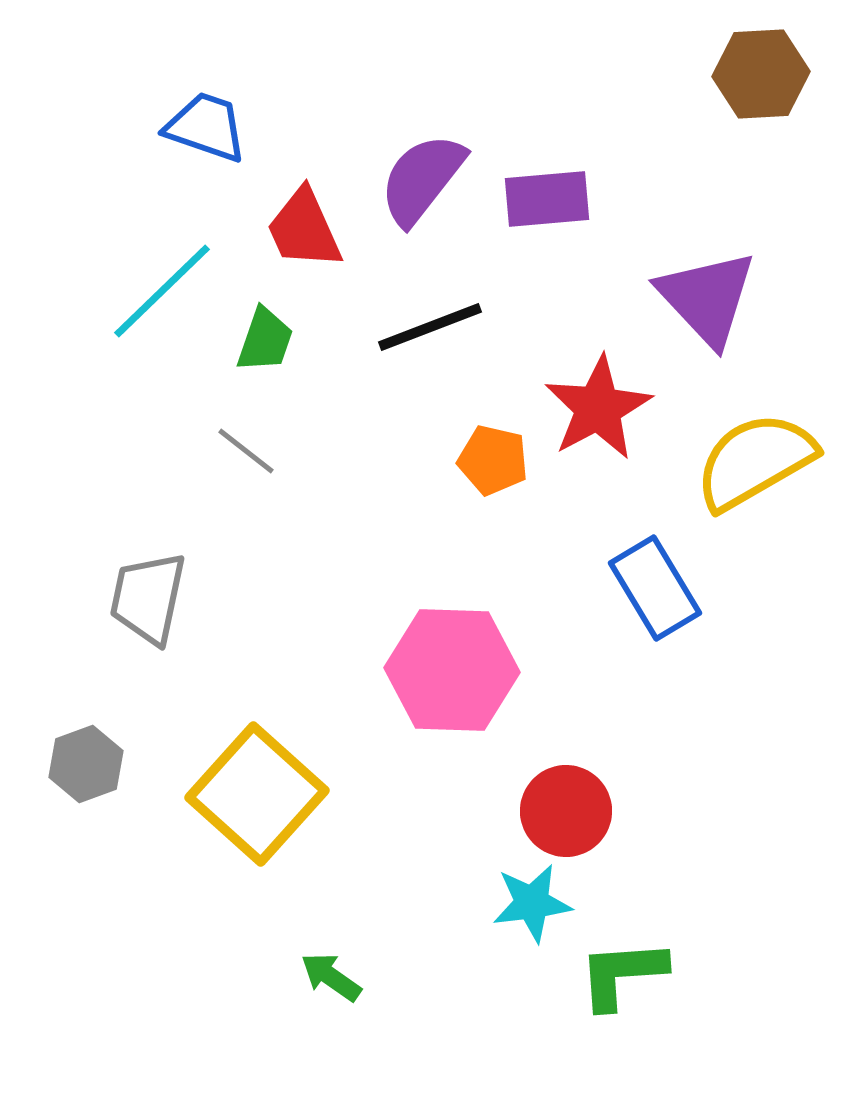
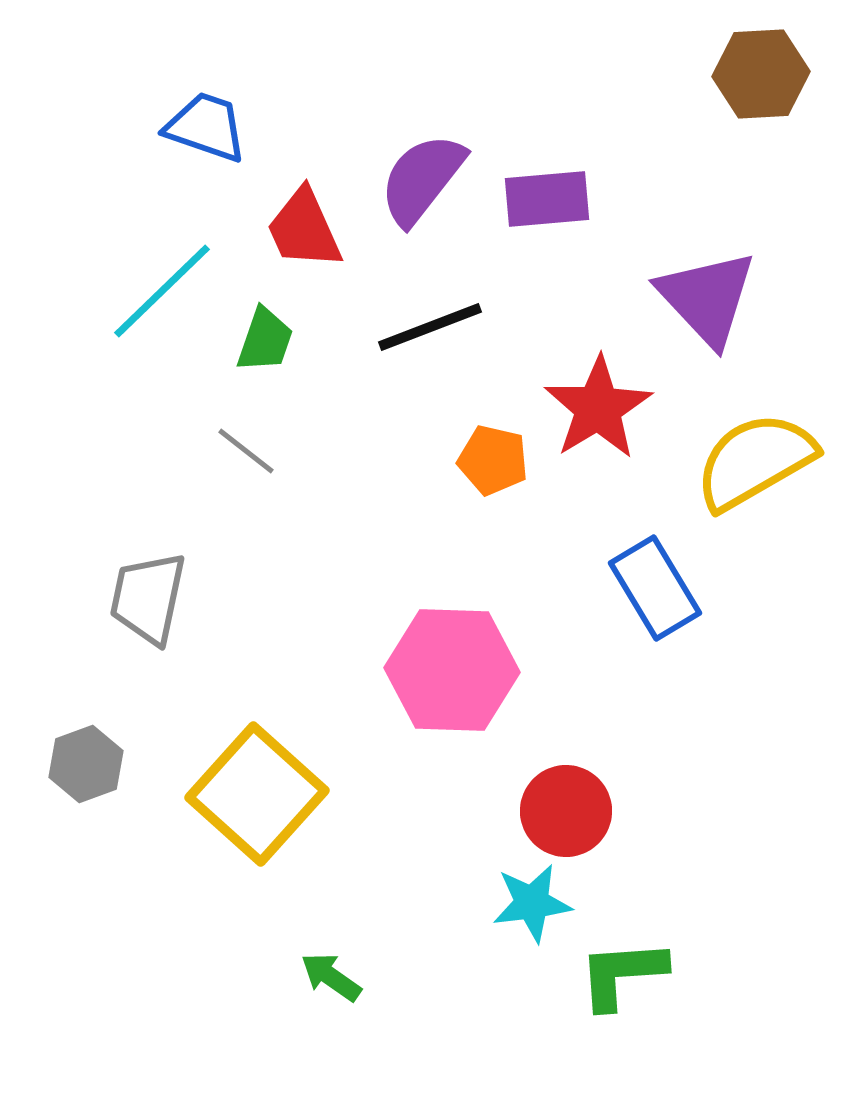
red star: rotated 3 degrees counterclockwise
